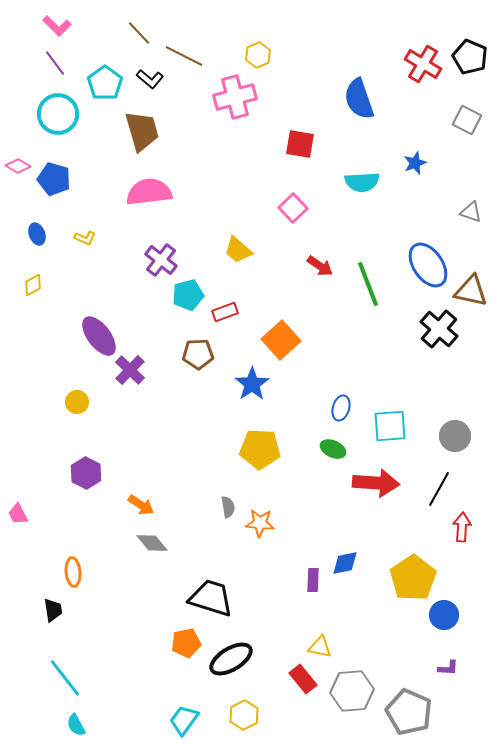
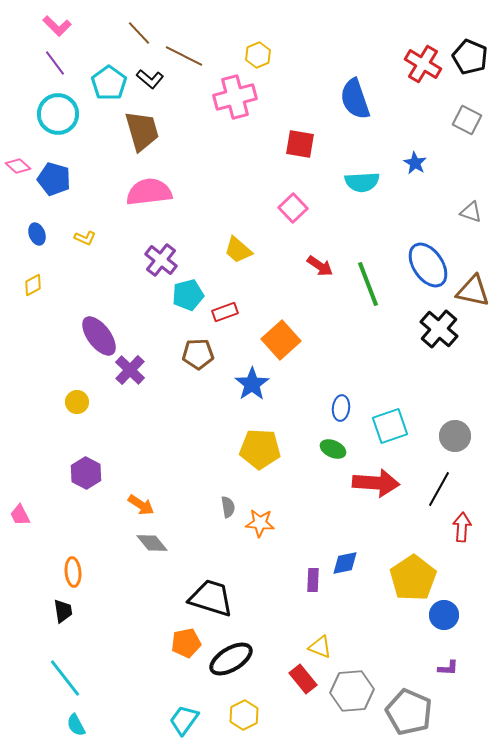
cyan pentagon at (105, 83): moved 4 px right
blue semicircle at (359, 99): moved 4 px left
blue star at (415, 163): rotated 20 degrees counterclockwise
pink diamond at (18, 166): rotated 10 degrees clockwise
brown triangle at (471, 291): moved 2 px right
blue ellipse at (341, 408): rotated 10 degrees counterclockwise
cyan square at (390, 426): rotated 15 degrees counterclockwise
pink trapezoid at (18, 514): moved 2 px right, 1 px down
black trapezoid at (53, 610): moved 10 px right, 1 px down
yellow triangle at (320, 647): rotated 10 degrees clockwise
